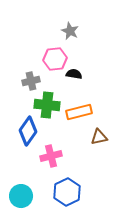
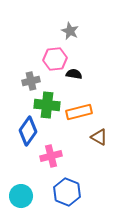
brown triangle: rotated 42 degrees clockwise
blue hexagon: rotated 12 degrees counterclockwise
